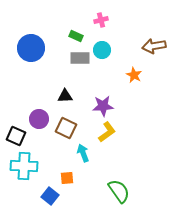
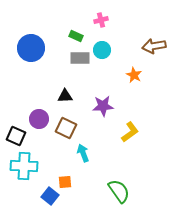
yellow L-shape: moved 23 px right
orange square: moved 2 px left, 4 px down
